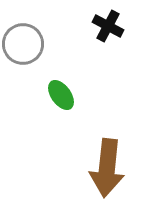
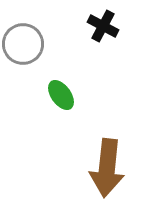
black cross: moved 5 px left
